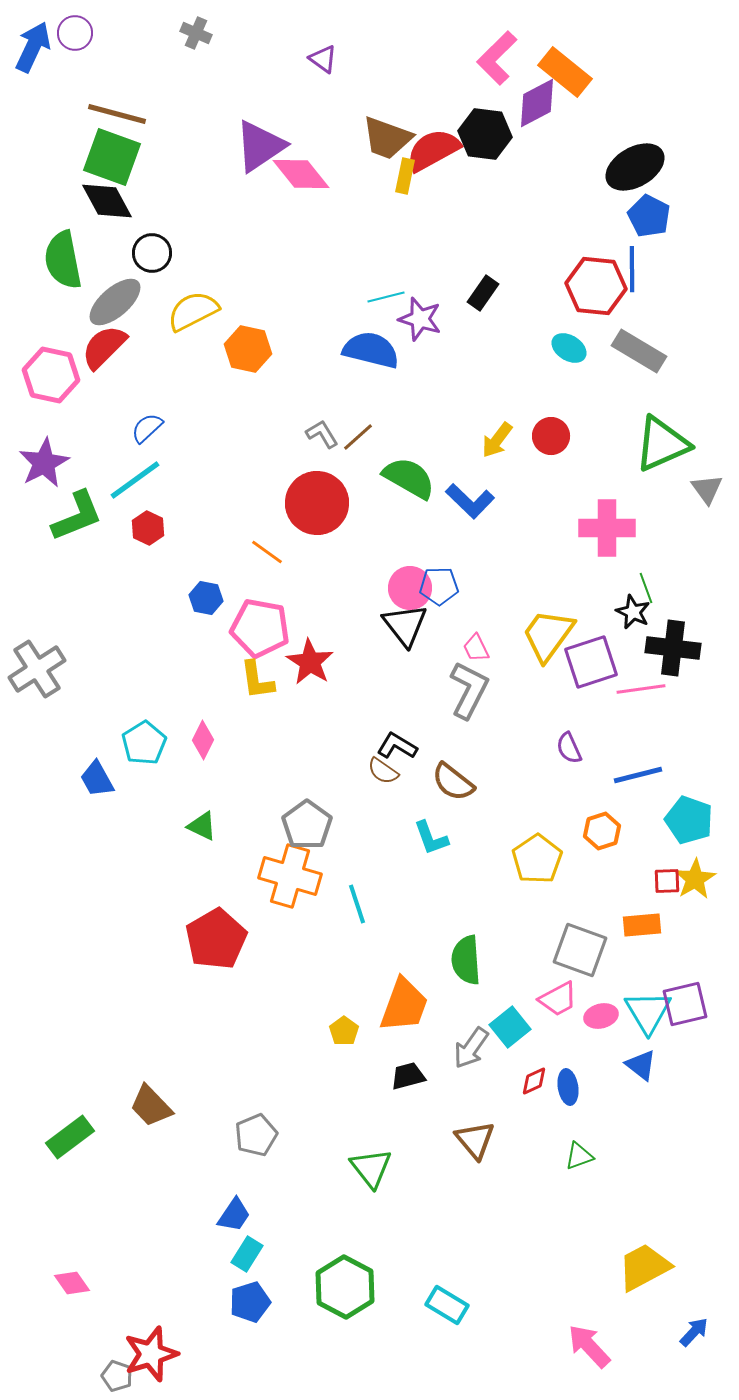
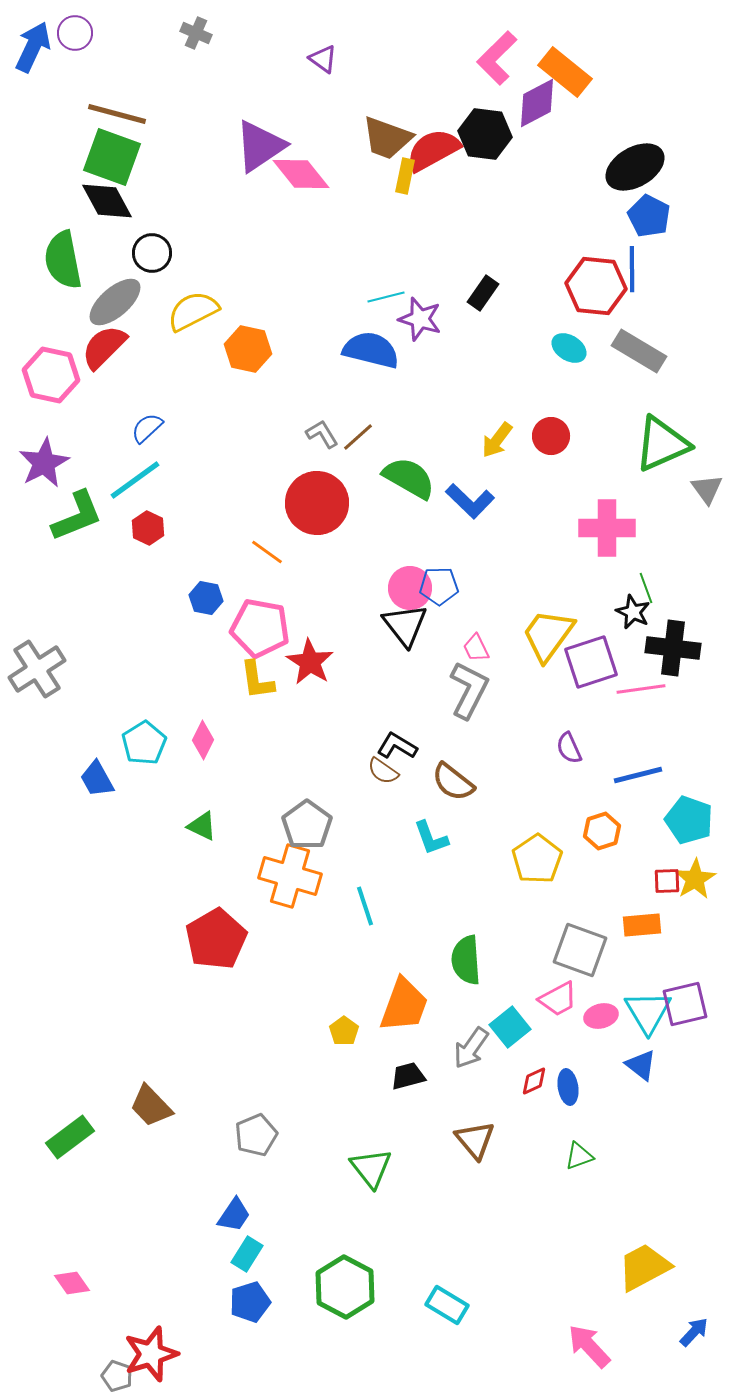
cyan line at (357, 904): moved 8 px right, 2 px down
